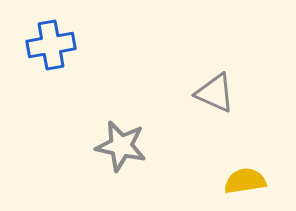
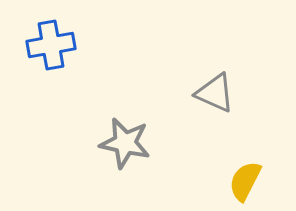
gray star: moved 4 px right, 3 px up
yellow semicircle: rotated 54 degrees counterclockwise
